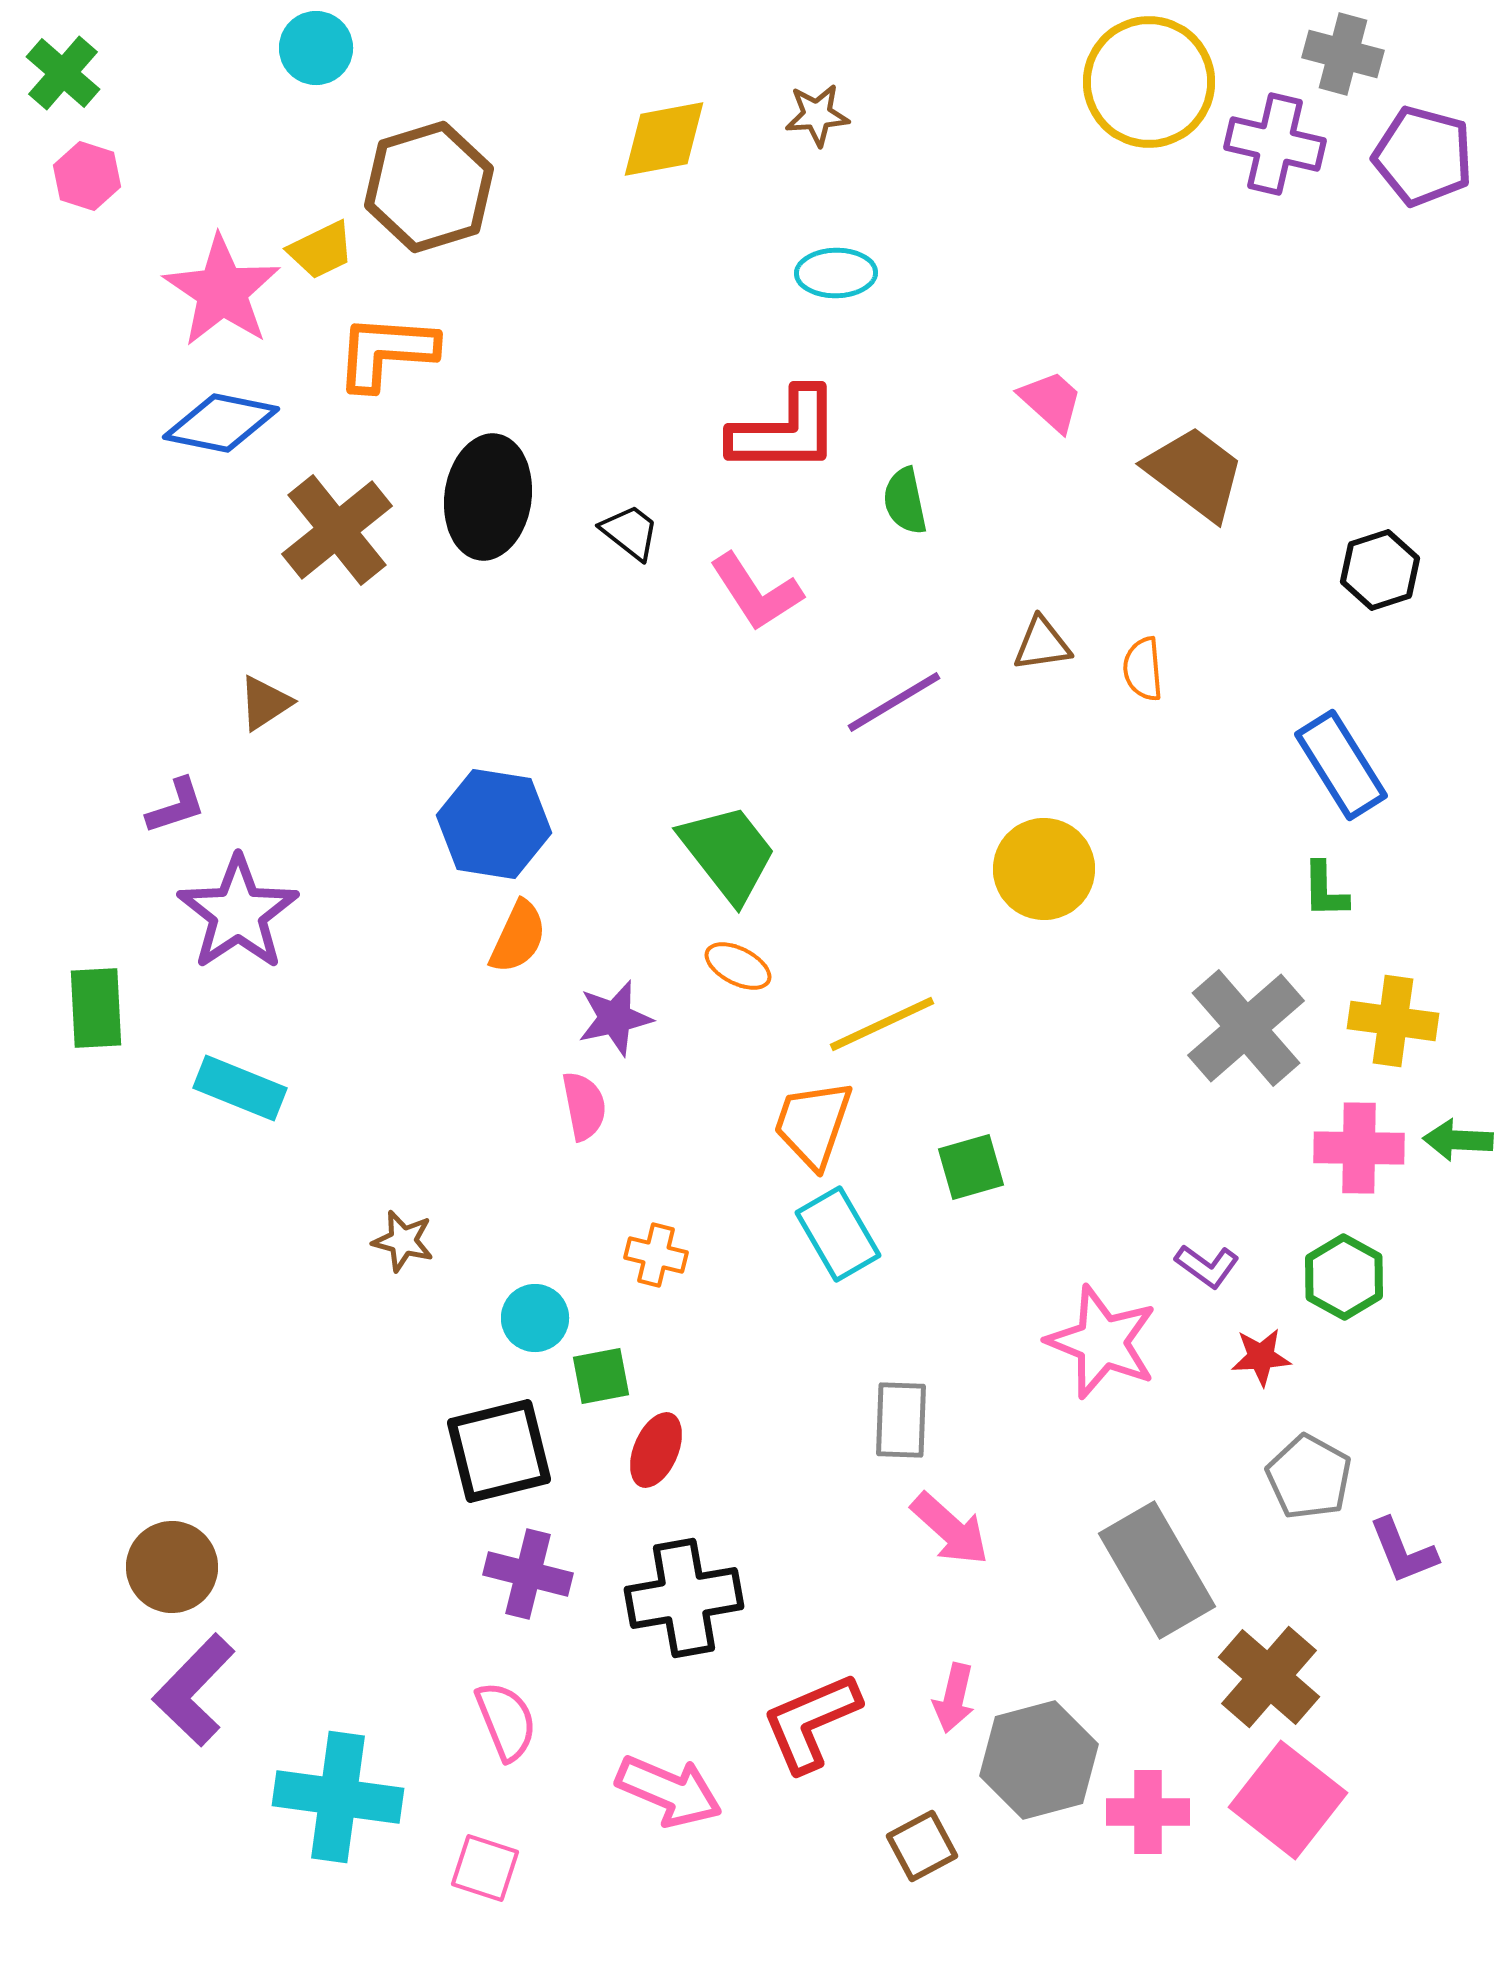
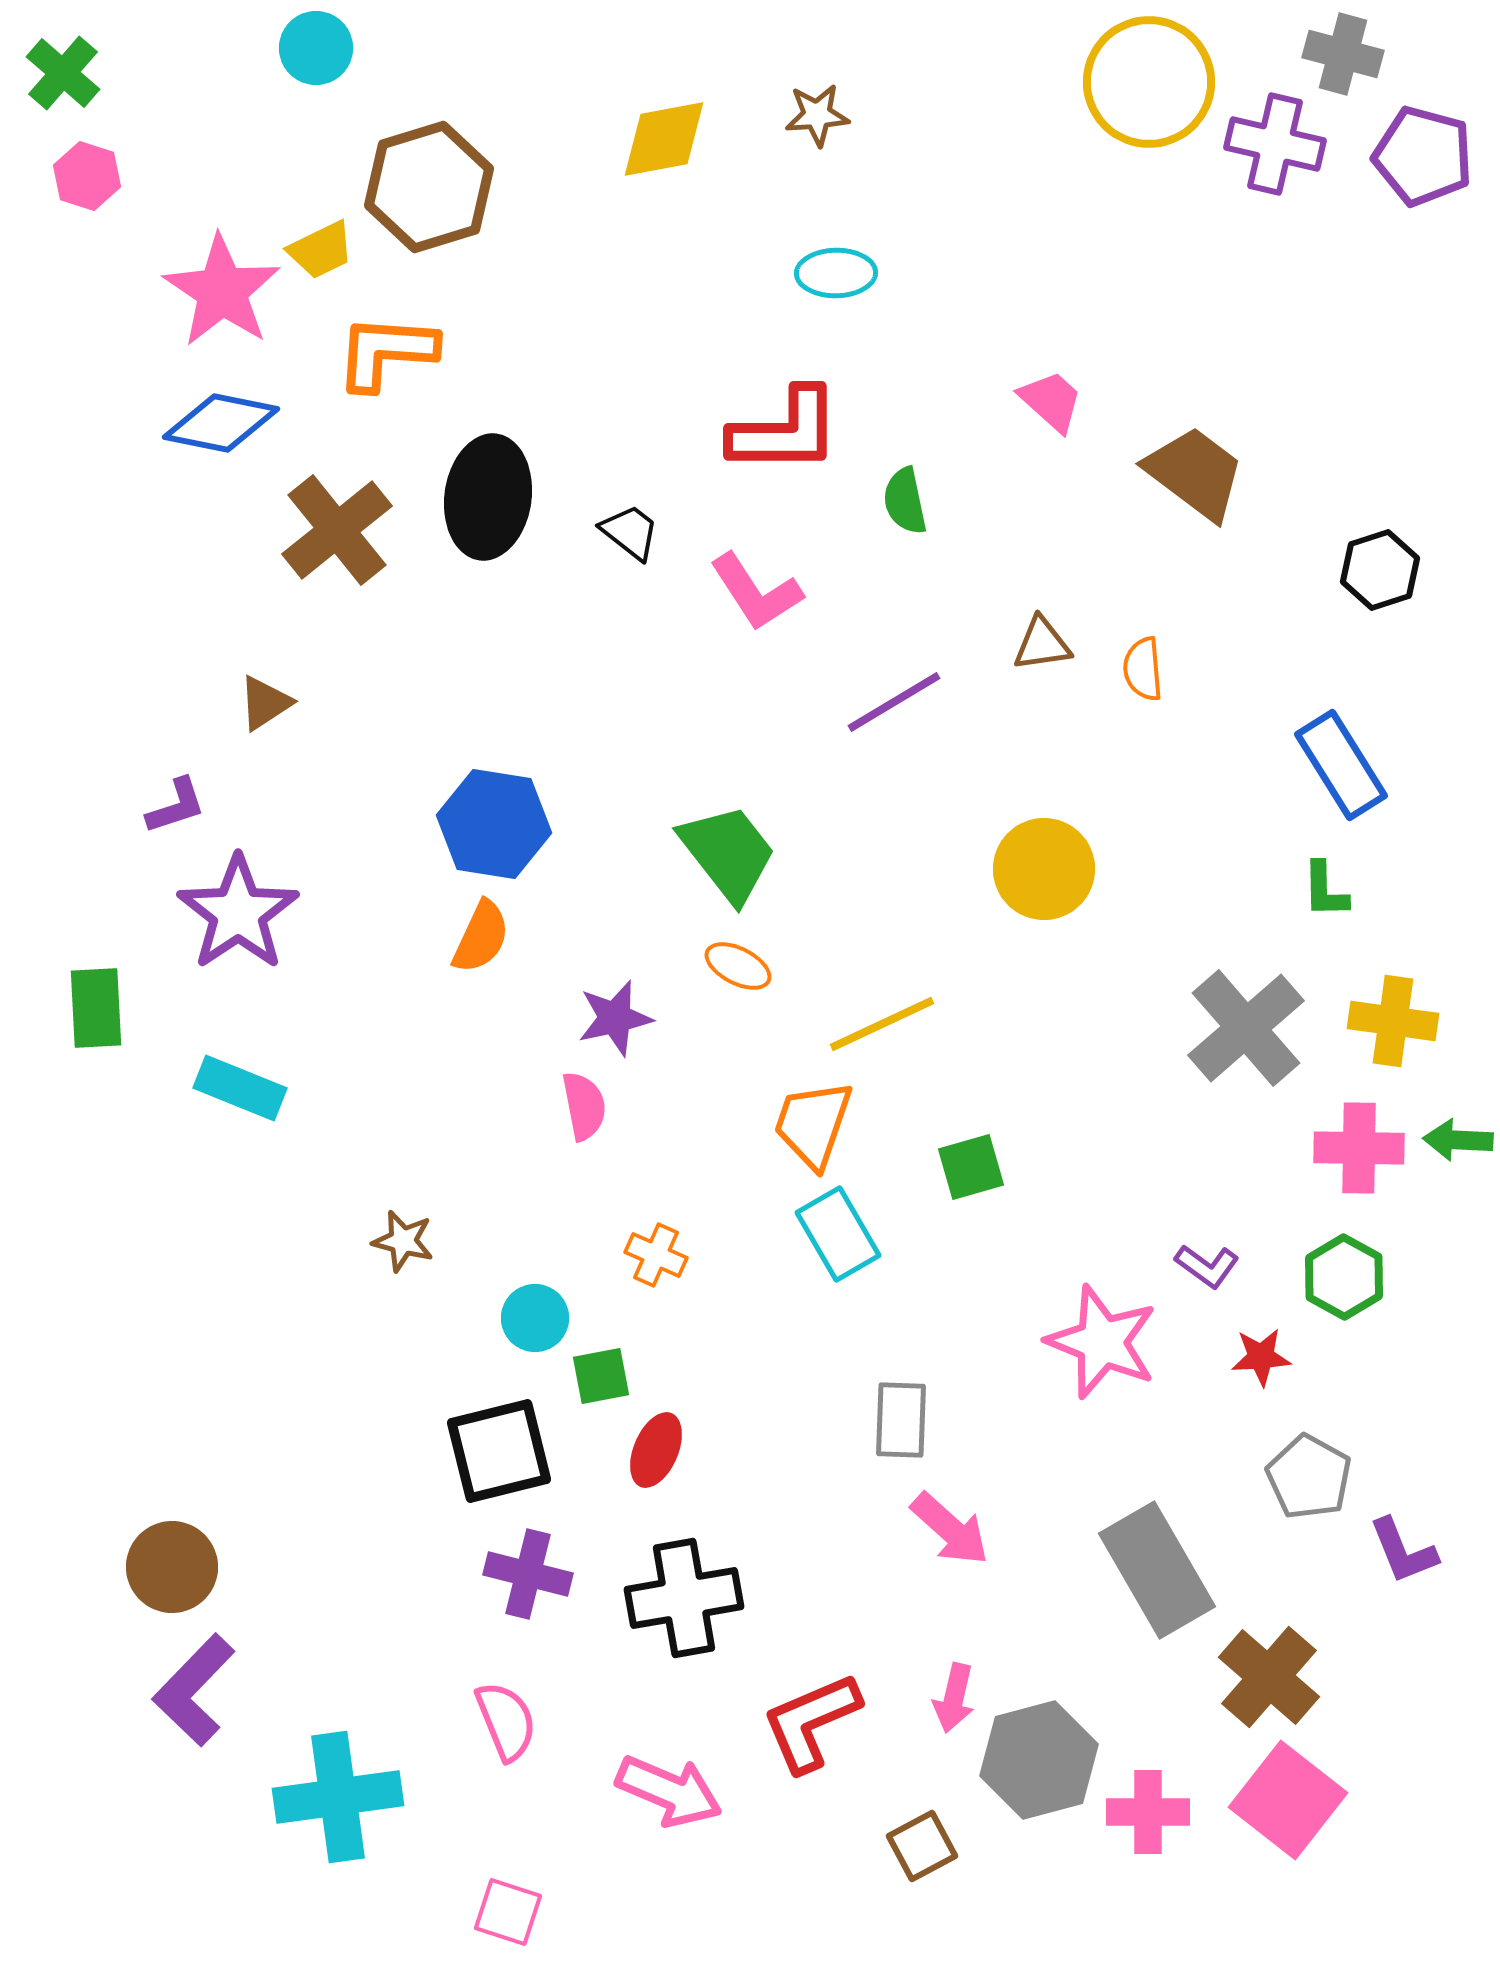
orange semicircle at (518, 937): moved 37 px left
orange cross at (656, 1255): rotated 10 degrees clockwise
cyan cross at (338, 1797): rotated 16 degrees counterclockwise
pink square at (485, 1868): moved 23 px right, 44 px down
